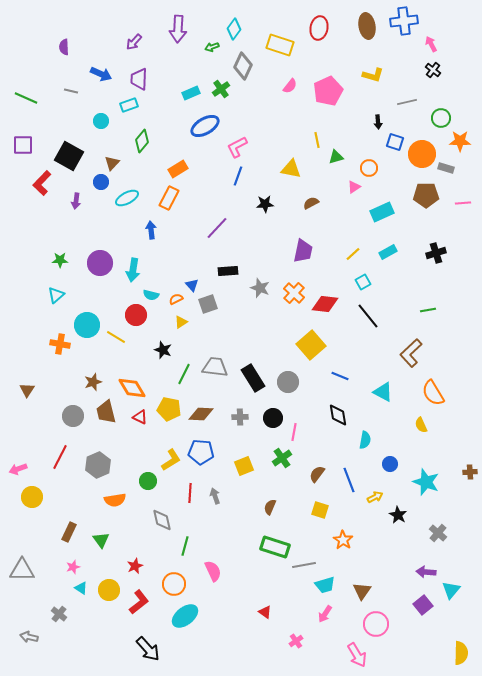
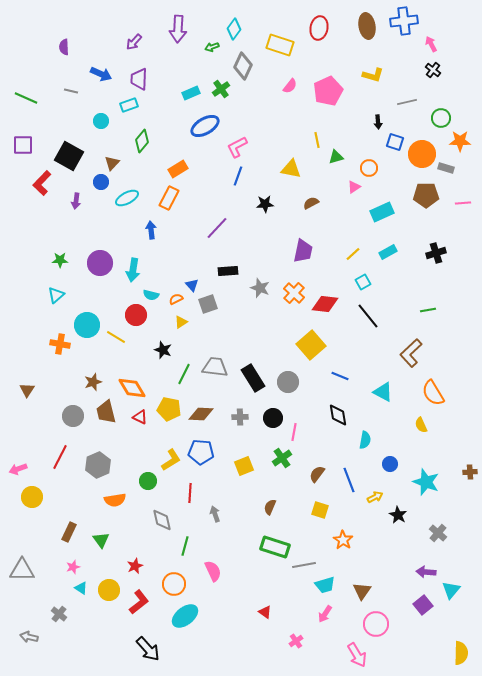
gray arrow at (215, 496): moved 18 px down
